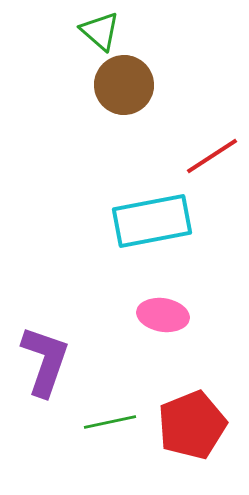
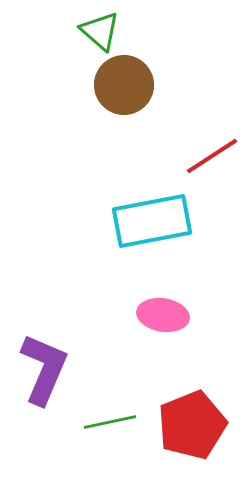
purple L-shape: moved 1 px left, 8 px down; rotated 4 degrees clockwise
